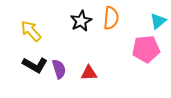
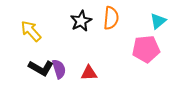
black L-shape: moved 6 px right, 3 px down
